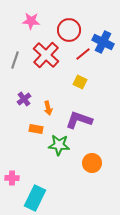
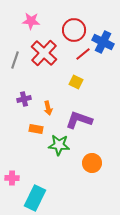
red circle: moved 5 px right
red cross: moved 2 px left, 2 px up
yellow square: moved 4 px left
purple cross: rotated 24 degrees clockwise
